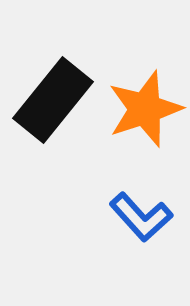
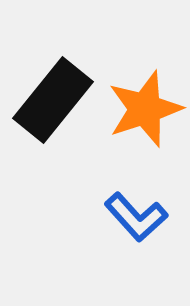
blue L-shape: moved 5 px left
